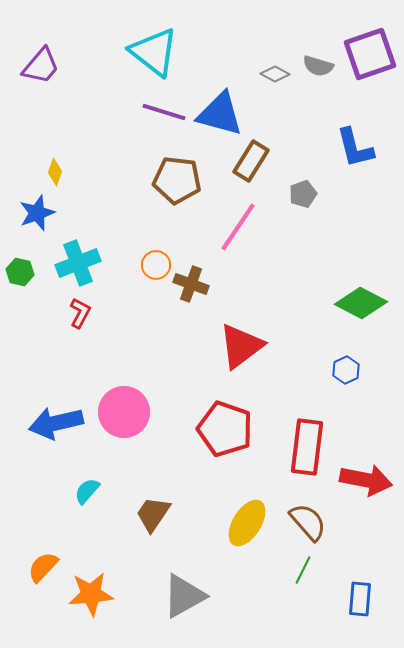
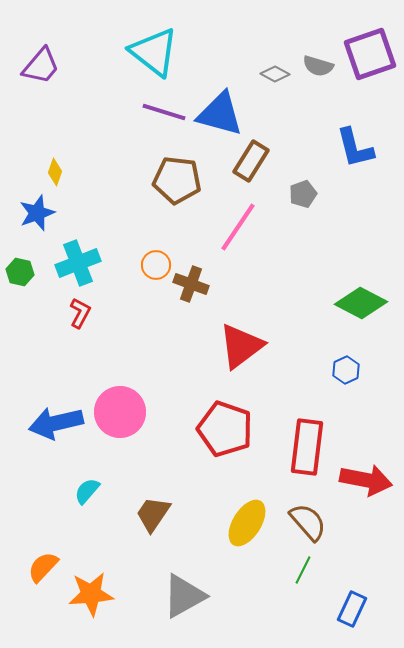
pink circle: moved 4 px left
blue rectangle: moved 8 px left, 10 px down; rotated 20 degrees clockwise
